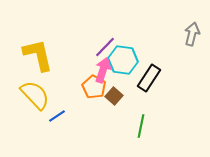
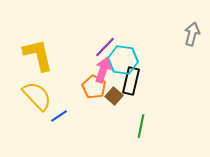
black rectangle: moved 18 px left, 3 px down; rotated 20 degrees counterclockwise
yellow semicircle: moved 2 px right, 1 px down
blue line: moved 2 px right
